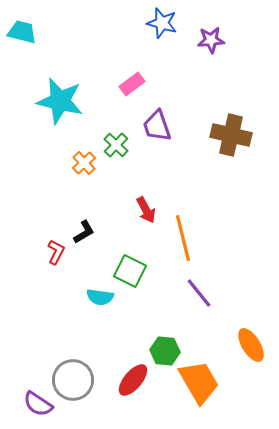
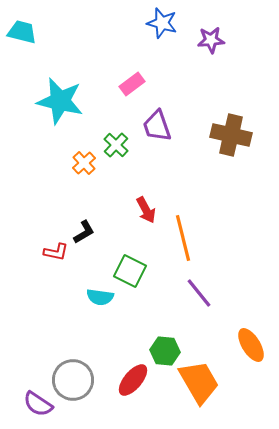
red L-shape: rotated 75 degrees clockwise
